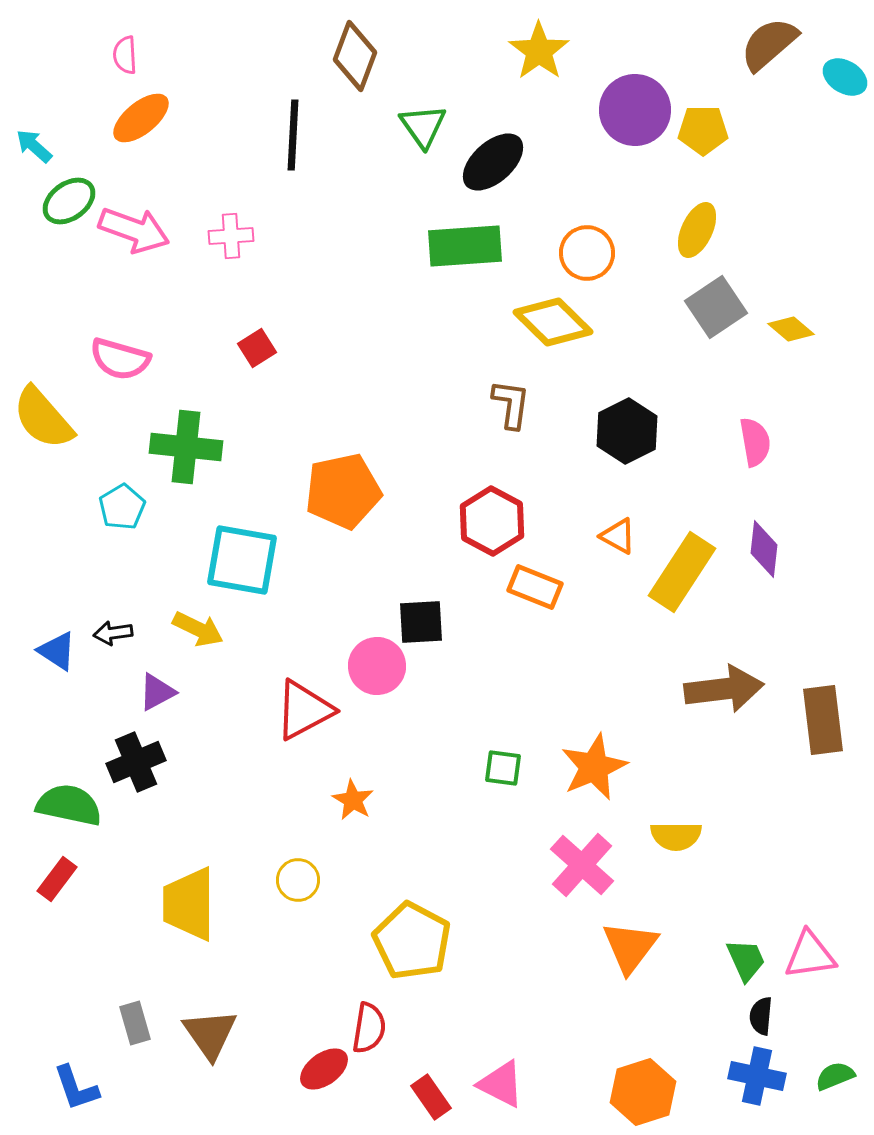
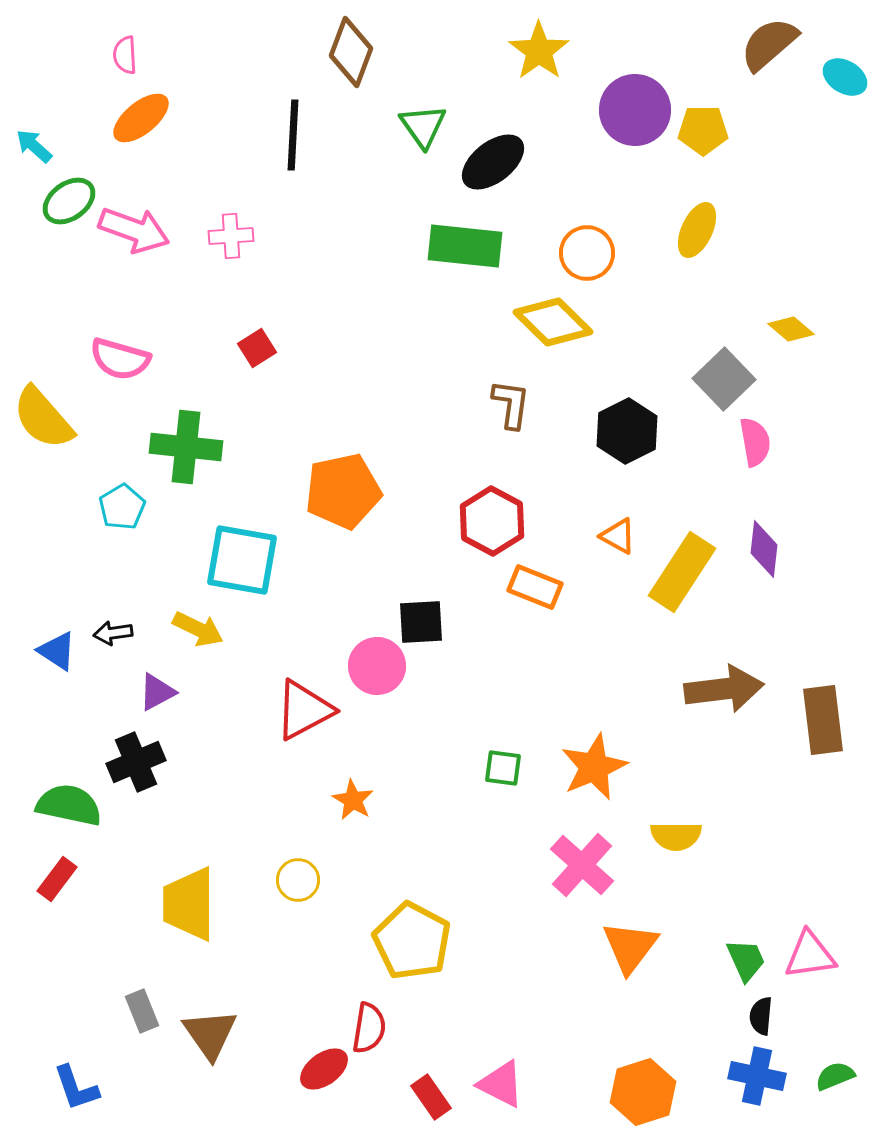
brown diamond at (355, 56): moved 4 px left, 4 px up
black ellipse at (493, 162): rotated 4 degrees clockwise
green rectangle at (465, 246): rotated 10 degrees clockwise
gray square at (716, 307): moved 8 px right, 72 px down; rotated 10 degrees counterclockwise
gray rectangle at (135, 1023): moved 7 px right, 12 px up; rotated 6 degrees counterclockwise
